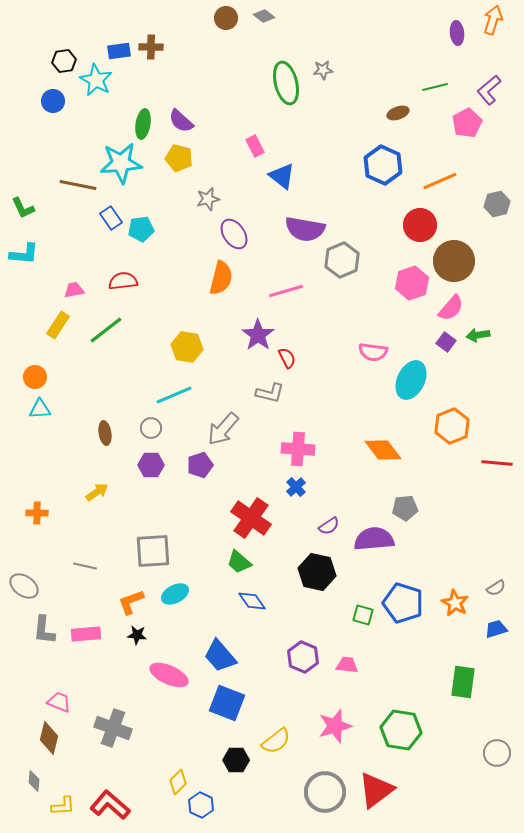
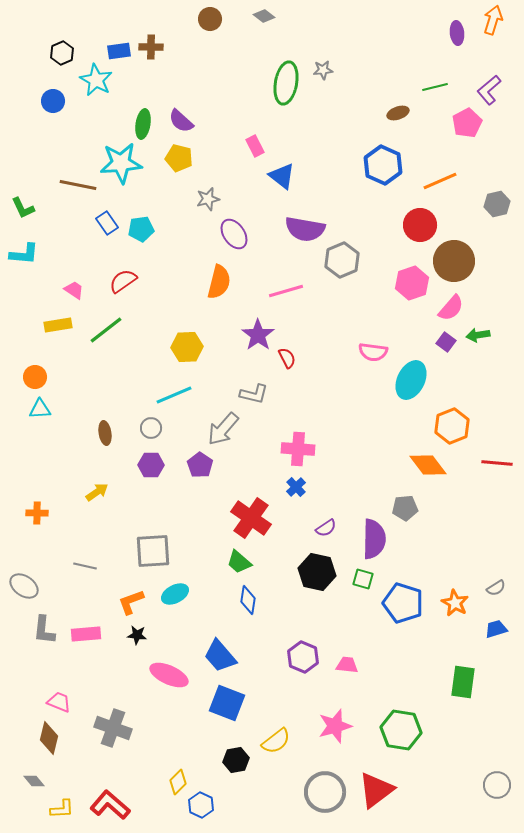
brown circle at (226, 18): moved 16 px left, 1 px down
black hexagon at (64, 61): moved 2 px left, 8 px up; rotated 15 degrees counterclockwise
green ellipse at (286, 83): rotated 24 degrees clockwise
blue rectangle at (111, 218): moved 4 px left, 5 px down
orange semicircle at (221, 278): moved 2 px left, 4 px down
red semicircle at (123, 281): rotated 28 degrees counterclockwise
pink trapezoid at (74, 290): rotated 45 degrees clockwise
yellow rectangle at (58, 325): rotated 48 degrees clockwise
yellow hexagon at (187, 347): rotated 12 degrees counterclockwise
gray L-shape at (270, 393): moved 16 px left, 1 px down
orange diamond at (383, 450): moved 45 px right, 15 px down
purple pentagon at (200, 465): rotated 20 degrees counterclockwise
purple semicircle at (329, 526): moved 3 px left, 2 px down
purple semicircle at (374, 539): rotated 96 degrees clockwise
blue diamond at (252, 601): moved 4 px left, 1 px up; rotated 44 degrees clockwise
green square at (363, 615): moved 36 px up
gray circle at (497, 753): moved 32 px down
black hexagon at (236, 760): rotated 10 degrees counterclockwise
gray diamond at (34, 781): rotated 45 degrees counterclockwise
yellow L-shape at (63, 806): moved 1 px left, 3 px down
